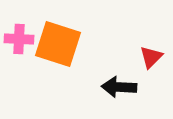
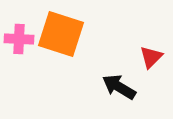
orange square: moved 3 px right, 10 px up
black arrow: rotated 28 degrees clockwise
